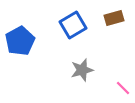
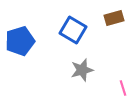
blue square: moved 5 px down; rotated 28 degrees counterclockwise
blue pentagon: rotated 12 degrees clockwise
pink line: rotated 28 degrees clockwise
